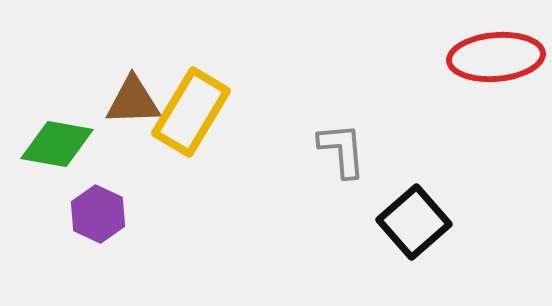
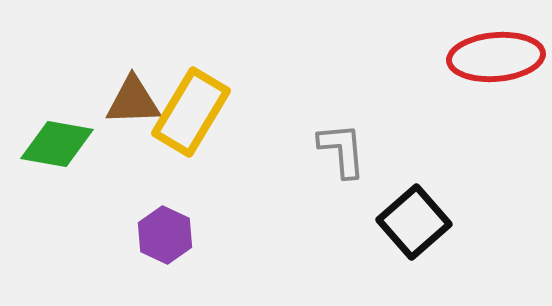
purple hexagon: moved 67 px right, 21 px down
